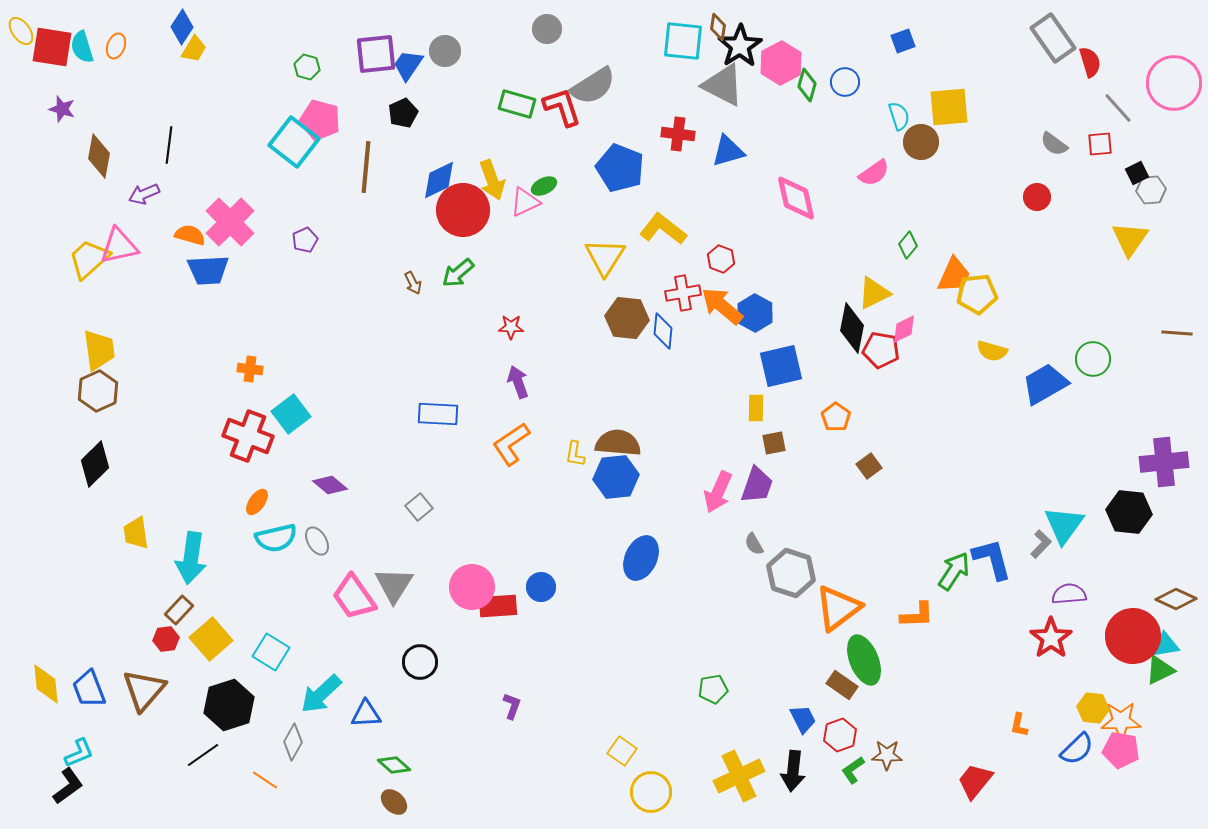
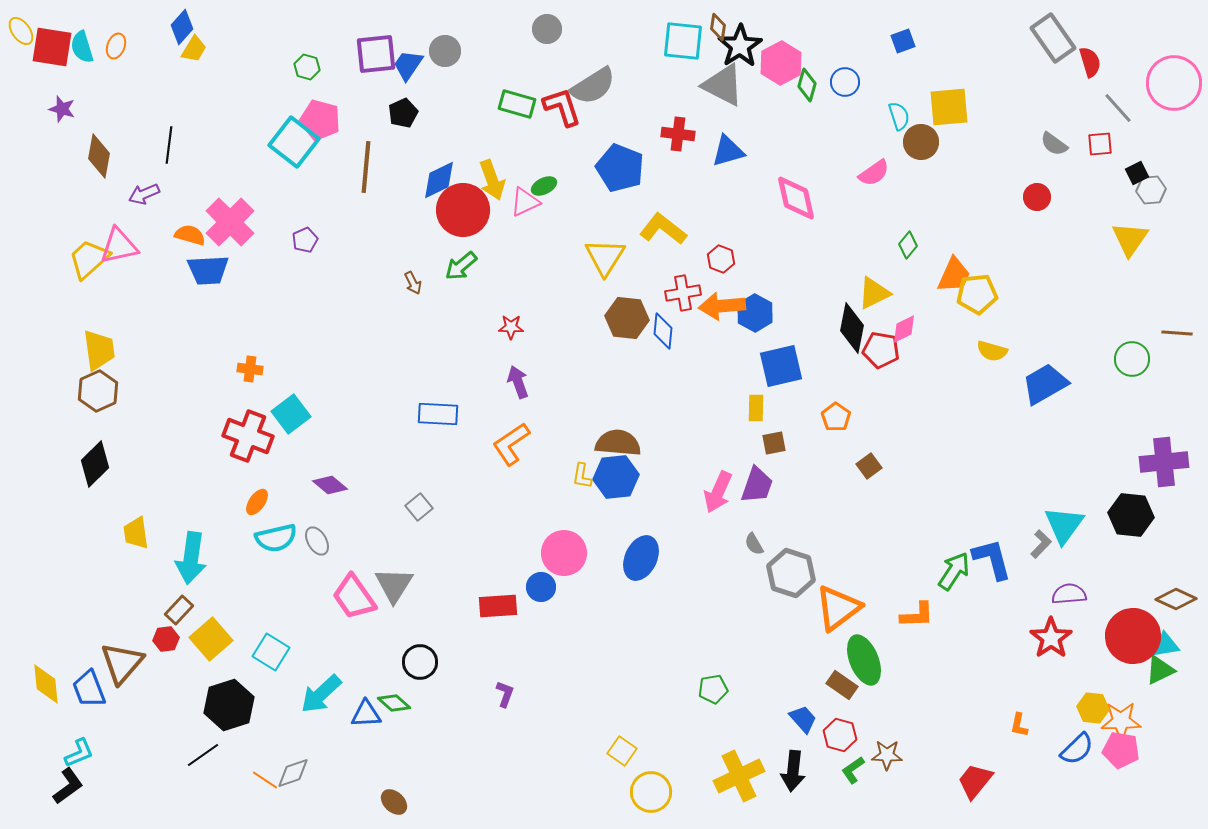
blue diamond at (182, 27): rotated 8 degrees clockwise
green arrow at (458, 273): moved 3 px right, 7 px up
orange arrow at (722, 306): rotated 45 degrees counterclockwise
green circle at (1093, 359): moved 39 px right
yellow L-shape at (575, 454): moved 7 px right, 22 px down
black hexagon at (1129, 512): moved 2 px right, 3 px down
pink circle at (472, 587): moved 92 px right, 34 px up
brown triangle at (144, 690): moved 22 px left, 27 px up
purple L-shape at (512, 706): moved 7 px left, 12 px up
blue trapezoid at (803, 719): rotated 16 degrees counterclockwise
red hexagon at (840, 735): rotated 24 degrees counterclockwise
gray diamond at (293, 742): moved 31 px down; rotated 42 degrees clockwise
green diamond at (394, 765): moved 62 px up
